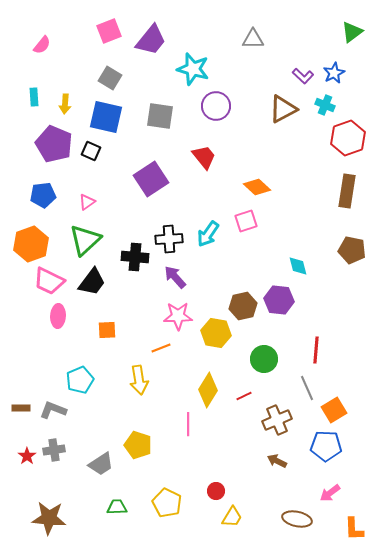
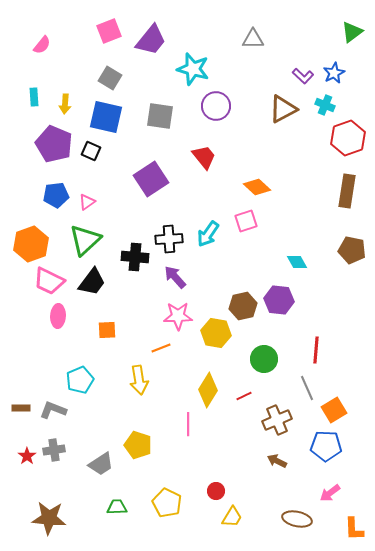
blue pentagon at (43, 195): moved 13 px right
cyan diamond at (298, 266): moved 1 px left, 4 px up; rotated 15 degrees counterclockwise
